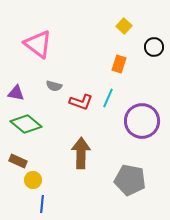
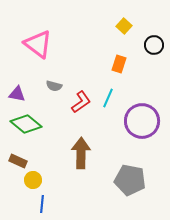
black circle: moved 2 px up
purple triangle: moved 1 px right, 1 px down
red L-shape: rotated 55 degrees counterclockwise
